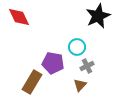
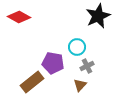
red diamond: rotated 35 degrees counterclockwise
brown rectangle: rotated 20 degrees clockwise
